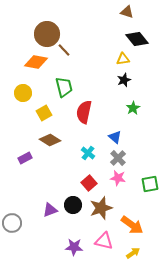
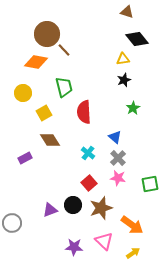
red semicircle: rotated 15 degrees counterclockwise
brown diamond: rotated 25 degrees clockwise
pink triangle: rotated 30 degrees clockwise
